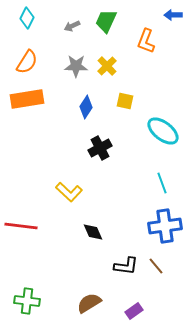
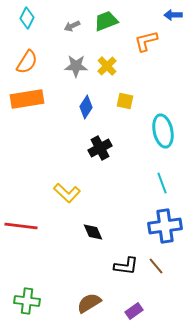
green trapezoid: rotated 45 degrees clockwise
orange L-shape: rotated 55 degrees clockwise
cyan ellipse: rotated 40 degrees clockwise
yellow L-shape: moved 2 px left, 1 px down
